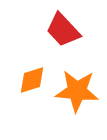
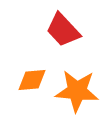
orange diamond: rotated 12 degrees clockwise
